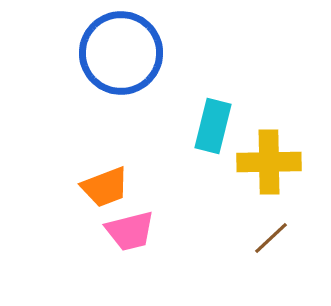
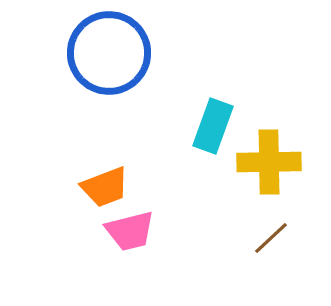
blue circle: moved 12 px left
cyan rectangle: rotated 6 degrees clockwise
